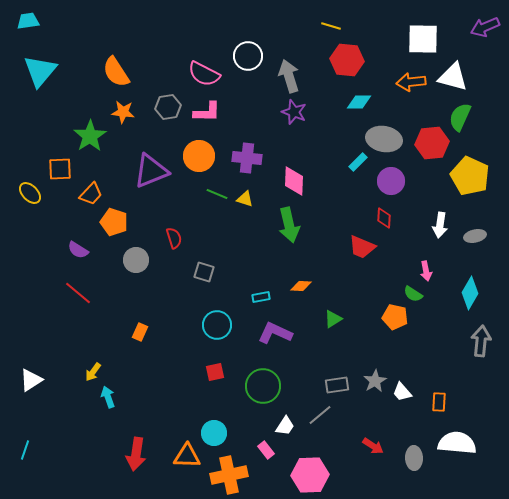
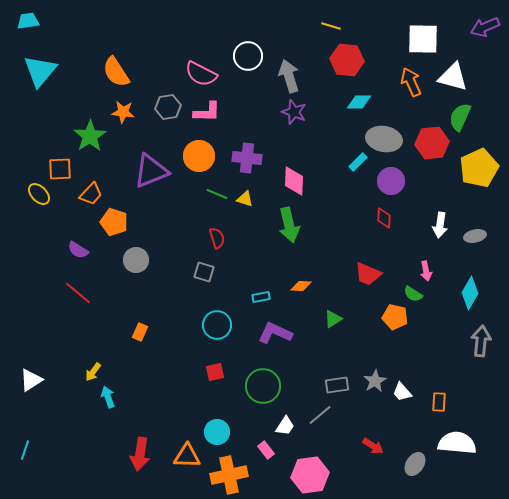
pink semicircle at (204, 74): moved 3 px left
orange arrow at (411, 82): rotated 72 degrees clockwise
yellow pentagon at (470, 176): moved 9 px right, 8 px up; rotated 24 degrees clockwise
yellow ellipse at (30, 193): moved 9 px right, 1 px down
red semicircle at (174, 238): moved 43 px right
red trapezoid at (362, 247): moved 6 px right, 27 px down
cyan circle at (214, 433): moved 3 px right, 1 px up
red arrow at (136, 454): moved 4 px right
gray ellipse at (414, 458): moved 1 px right, 6 px down; rotated 35 degrees clockwise
pink hexagon at (310, 475): rotated 6 degrees counterclockwise
